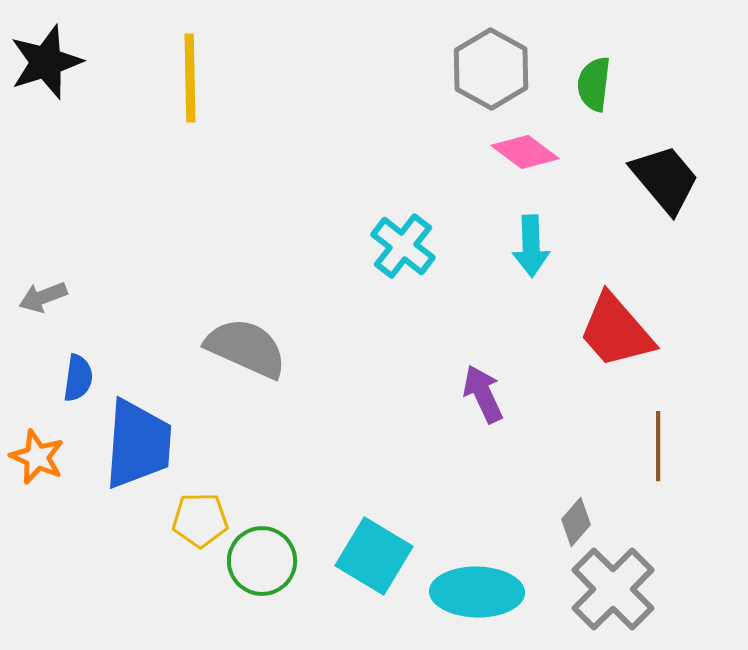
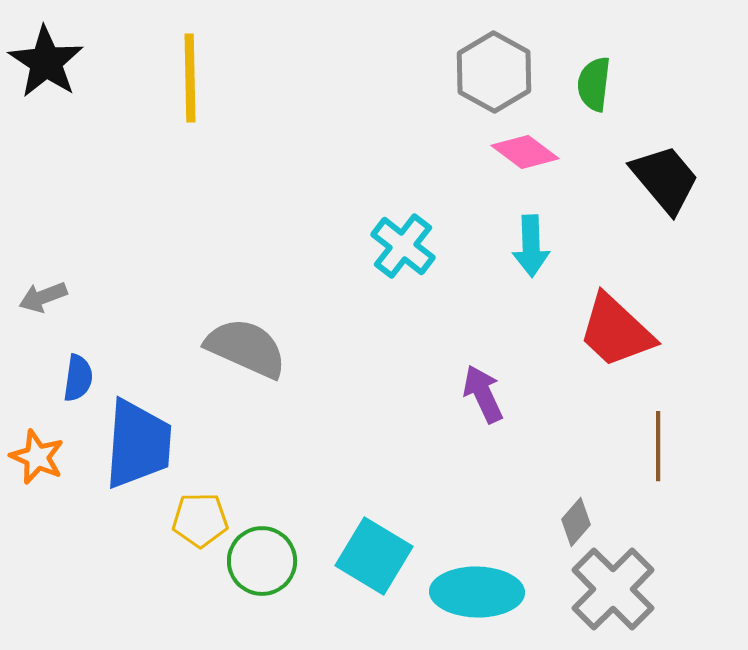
black star: rotated 20 degrees counterclockwise
gray hexagon: moved 3 px right, 3 px down
red trapezoid: rotated 6 degrees counterclockwise
